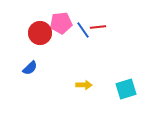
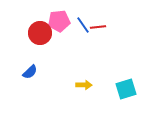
pink pentagon: moved 2 px left, 2 px up
blue line: moved 5 px up
blue semicircle: moved 4 px down
